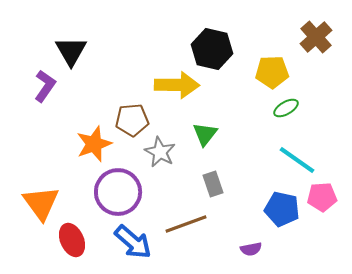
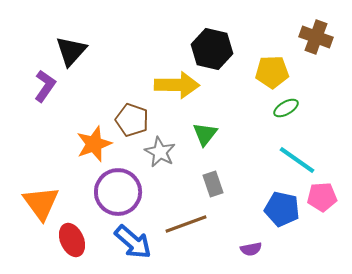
brown cross: rotated 28 degrees counterclockwise
black triangle: rotated 12 degrees clockwise
brown pentagon: rotated 24 degrees clockwise
